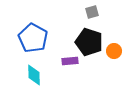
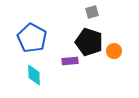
blue pentagon: moved 1 px left
